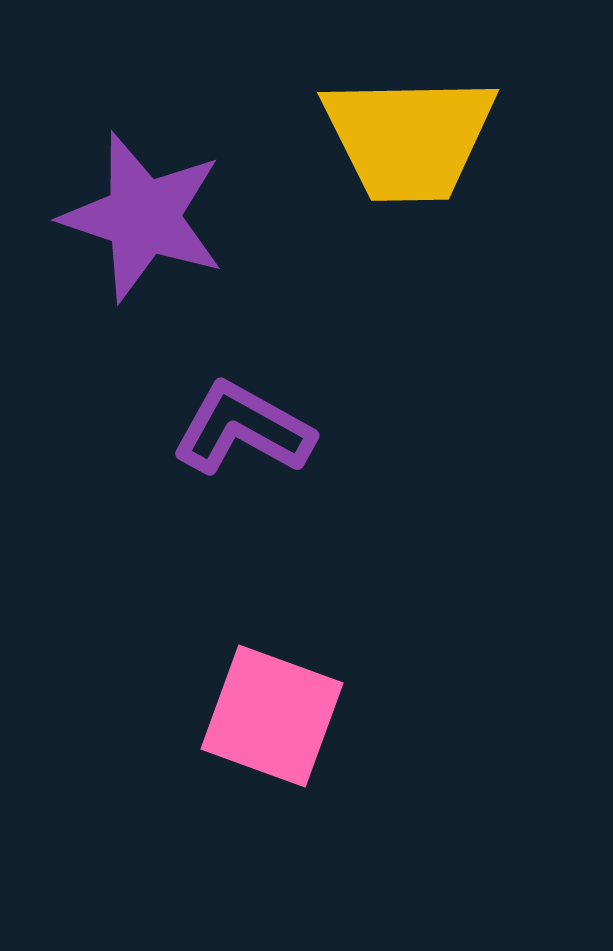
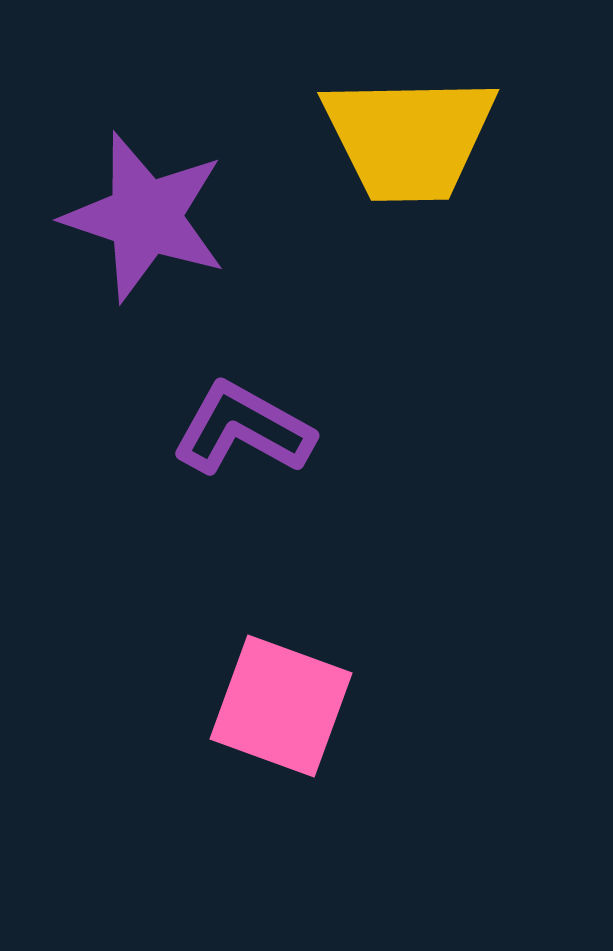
purple star: moved 2 px right
pink square: moved 9 px right, 10 px up
